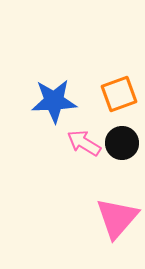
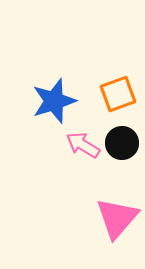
orange square: moved 1 px left
blue star: rotated 15 degrees counterclockwise
pink arrow: moved 1 px left, 2 px down
